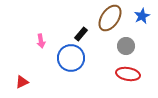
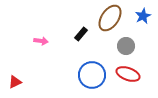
blue star: moved 1 px right
pink arrow: rotated 72 degrees counterclockwise
blue circle: moved 21 px right, 17 px down
red ellipse: rotated 10 degrees clockwise
red triangle: moved 7 px left
